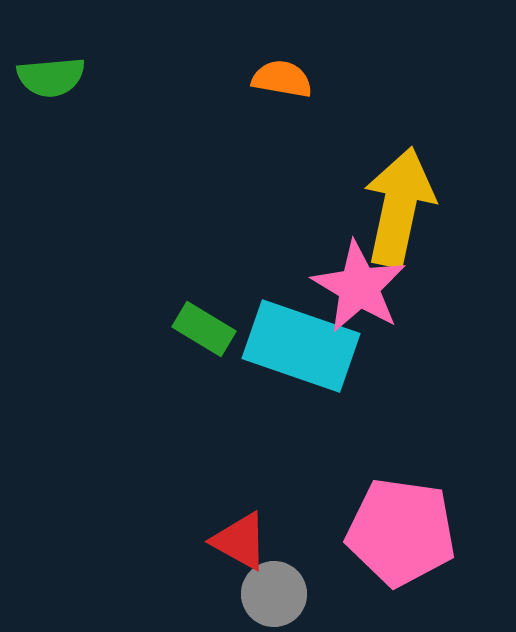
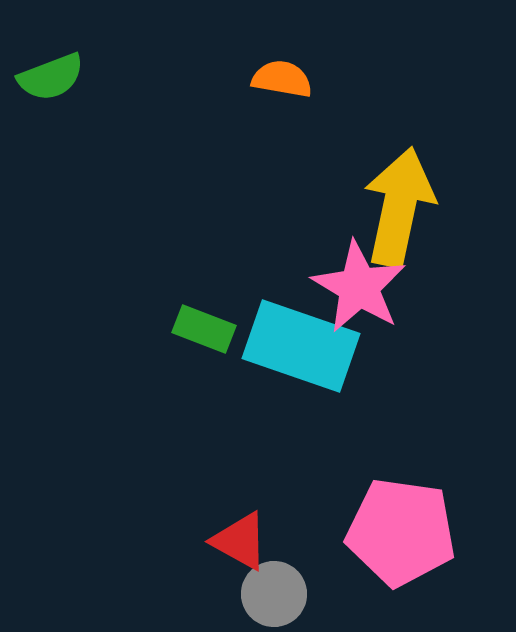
green semicircle: rotated 16 degrees counterclockwise
green rectangle: rotated 10 degrees counterclockwise
